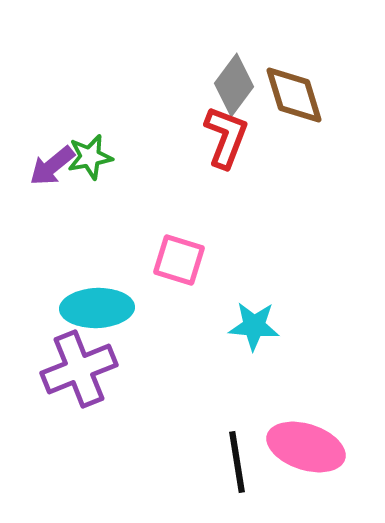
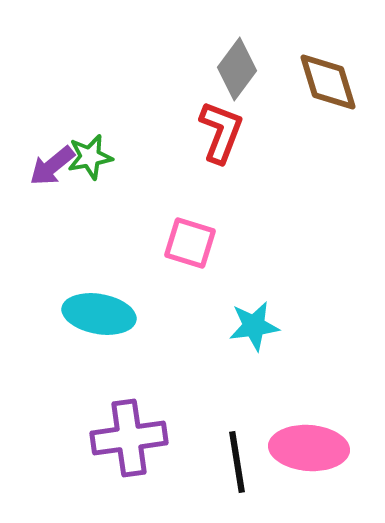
gray diamond: moved 3 px right, 16 px up
brown diamond: moved 34 px right, 13 px up
red L-shape: moved 5 px left, 5 px up
pink square: moved 11 px right, 17 px up
cyan ellipse: moved 2 px right, 6 px down; rotated 12 degrees clockwise
cyan star: rotated 12 degrees counterclockwise
purple cross: moved 50 px right, 69 px down; rotated 14 degrees clockwise
pink ellipse: moved 3 px right, 1 px down; rotated 14 degrees counterclockwise
